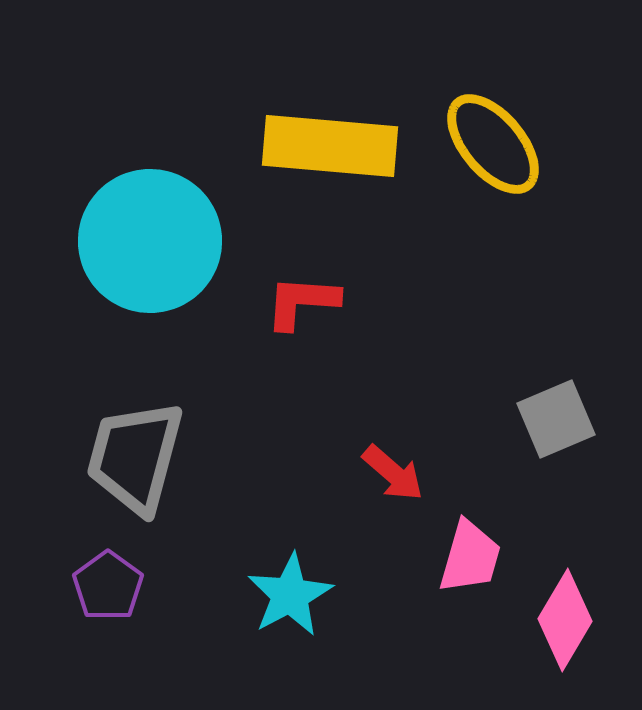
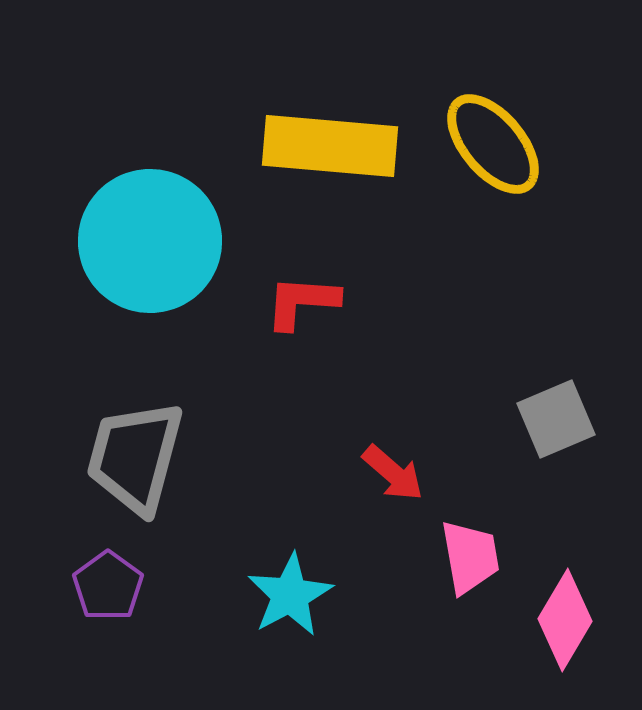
pink trapezoid: rotated 26 degrees counterclockwise
